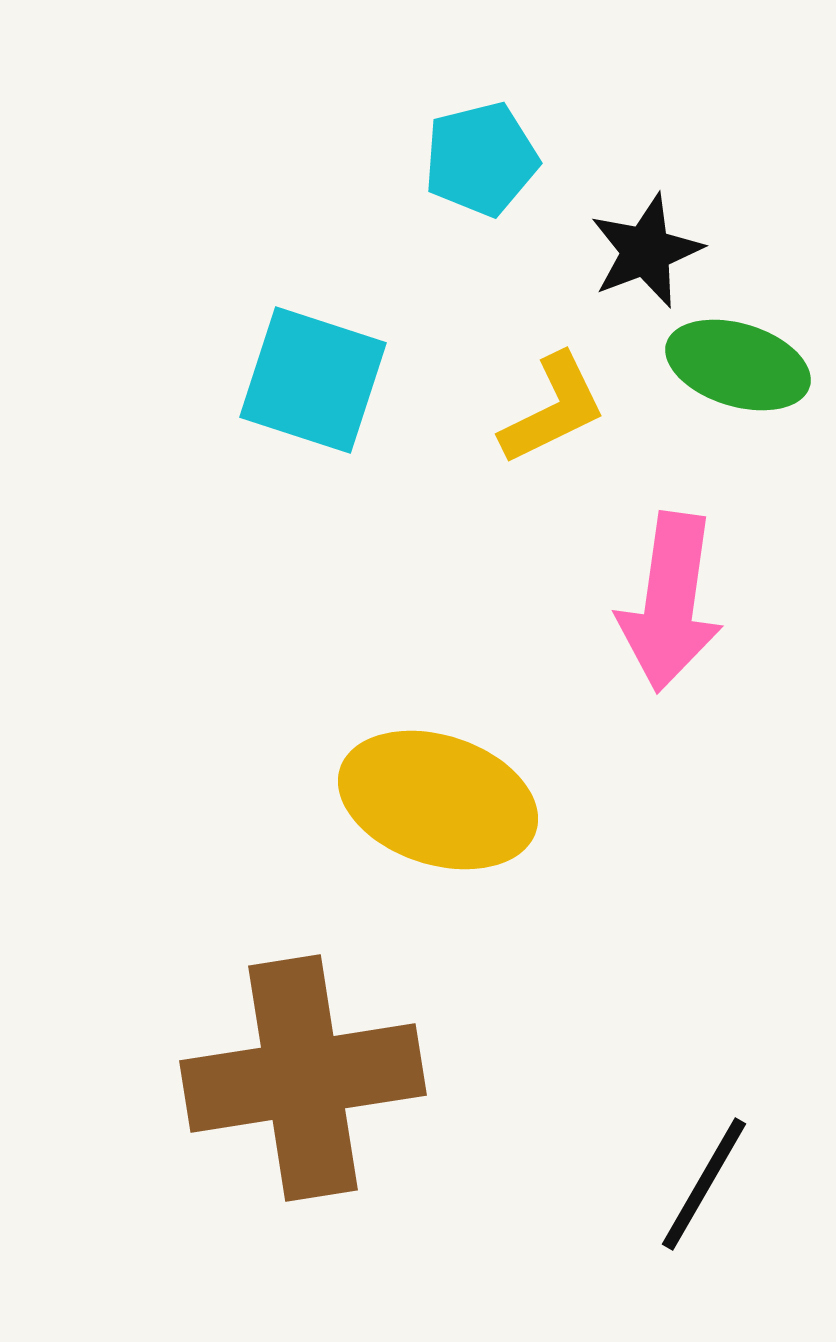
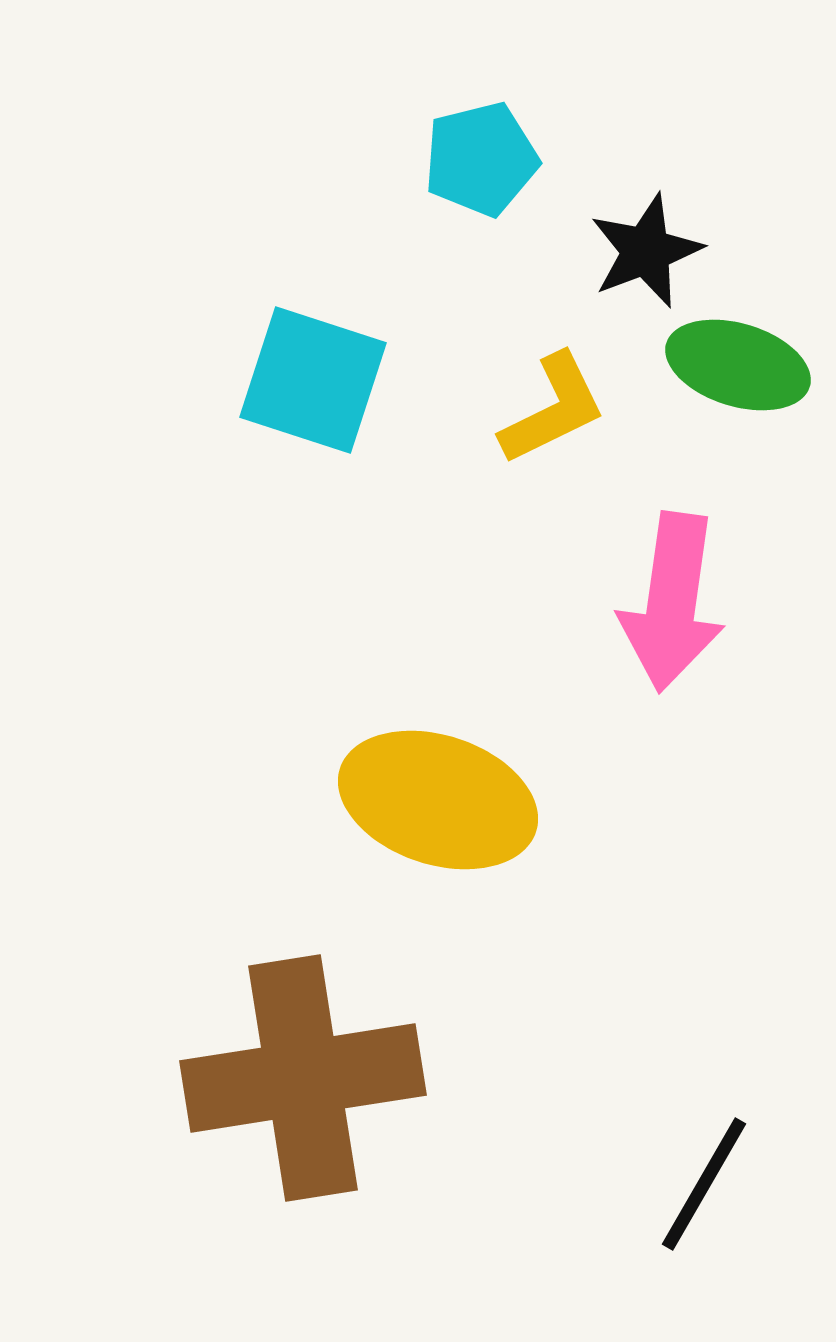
pink arrow: moved 2 px right
